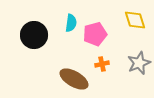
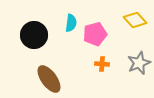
yellow diamond: rotated 25 degrees counterclockwise
orange cross: rotated 16 degrees clockwise
brown ellipse: moved 25 px left; rotated 24 degrees clockwise
